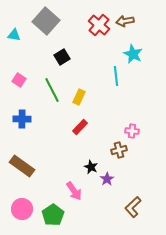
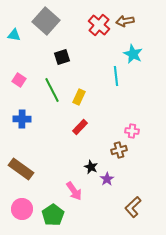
black square: rotated 14 degrees clockwise
brown rectangle: moved 1 px left, 3 px down
